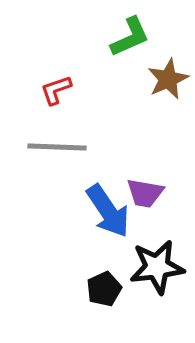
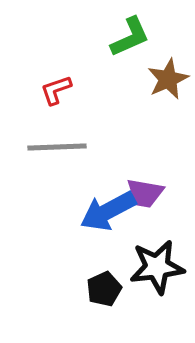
gray line: rotated 4 degrees counterclockwise
blue arrow: rotated 96 degrees clockwise
